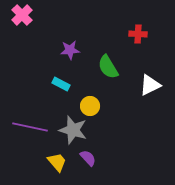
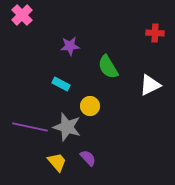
red cross: moved 17 px right, 1 px up
purple star: moved 4 px up
gray star: moved 6 px left, 3 px up
